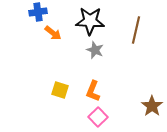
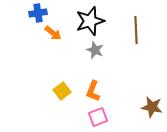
blue cross: moved 1 px down
black star: rotated 20 degrees counterclockwise
brown line: rotated 16 degrees counterclockwise
yellow square: moved 2 px right, 1 px down; rotated 36 degrees clockwise
brown star: moved 1 px down; rotated 25 degrees counterclockwise
pink square: rotated 24 degrees clockwise
